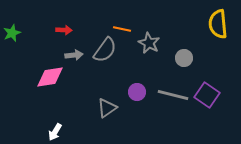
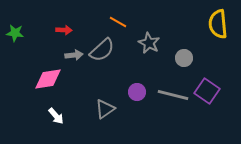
orange line: moved 4 px left, 7 px up; rotated 18 degrees clockwise
green star: moved 3 px right; rotated 30 degrees clockwise
gray semicircle: moved 3 px left; rotated 12 degrees clockwise
pink diamond: moved 2 px left, 2 px down
purple square: moved 4 px up
gray triangle: moved 2 px left, 1 px down
white arrow: moved 1 px right, 16 px up; rotated 72 degrees counterclockwise
